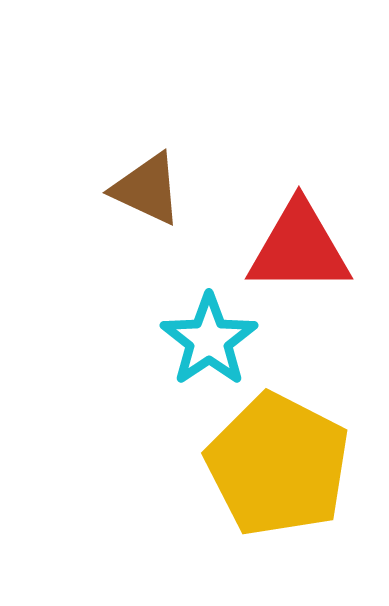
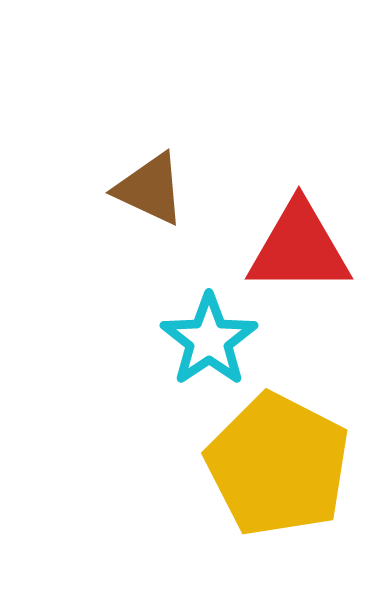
brown triangle: moved 3 px right
